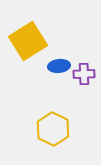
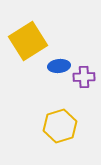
purple cross: moved 3 px down
yellow hexagon: moved 7 px right, 3 px up; rotated 16 degrees clockwise
